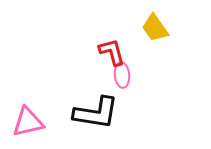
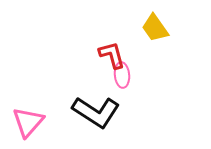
red L-shape: moved 3 px down
black L-shape: moved 1 px up; rotated 24 degrees clockwise
pink triangle: rotated 36 degrees counterclockwise
